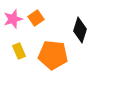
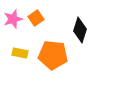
yellow rectangle: moved 1 px right, 2 px down; rotated 56 degrees counterclockwise
